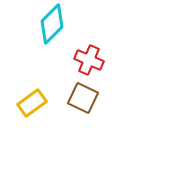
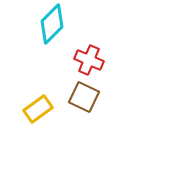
brown square: moved 1 px right, 1 px up
yellow rectangle: moved 6 px right, 6 px down
